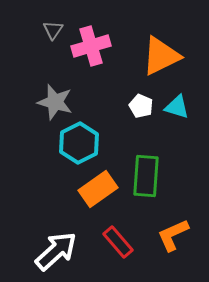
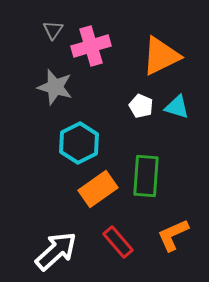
gray star: moved 15 px up
